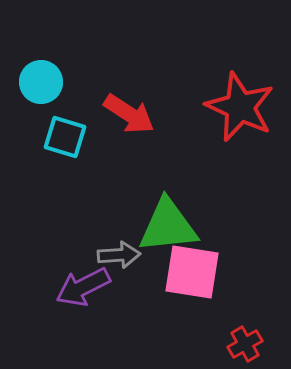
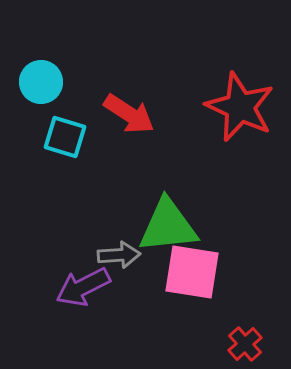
red cross: rotated 12 degrees counterclockwise
